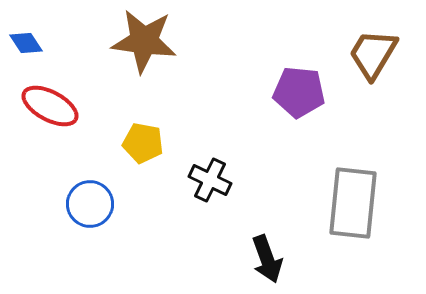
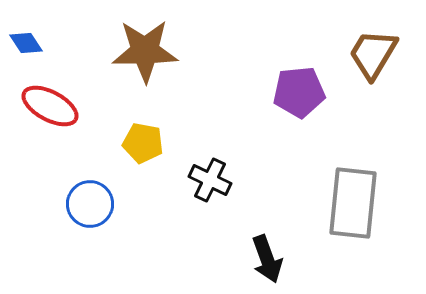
brown star: moved 1 px right, 10 px down; rotated 8 degrees counterclockwise
purple pentagon: rotated 12 degrees counterclockwise
